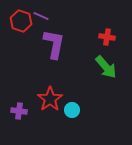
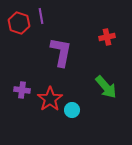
purple line: rotated 56 degrees clockwise
red hexagon: moved 2 px left, 2 px down
red cross: rotated 21 degrees counterclockwise
purple L-shape: moved 7 px right, 8 px down
green arrow: moved 20 px down
purple cross: moved 3 px right, 21 px up
